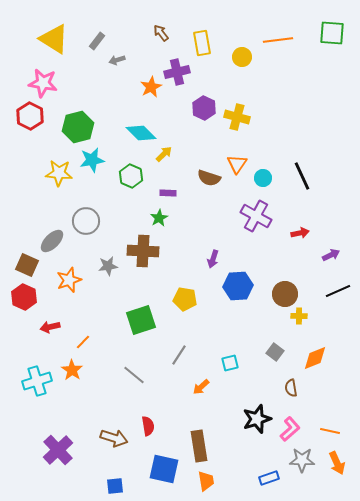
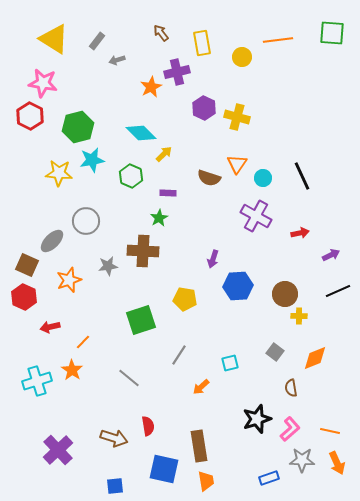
gray line at (134, 375): moved 5 px left, 3 px down
